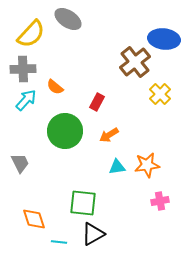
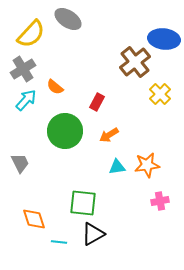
gray cross: rotated 30 degrees counterclockwise
